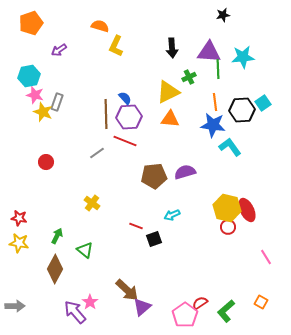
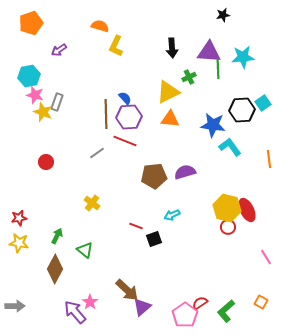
orange line at (215, 102): moved 54 px right, 57 px down
red star at (19, 218): rotated 21 degrees counterclockwise
